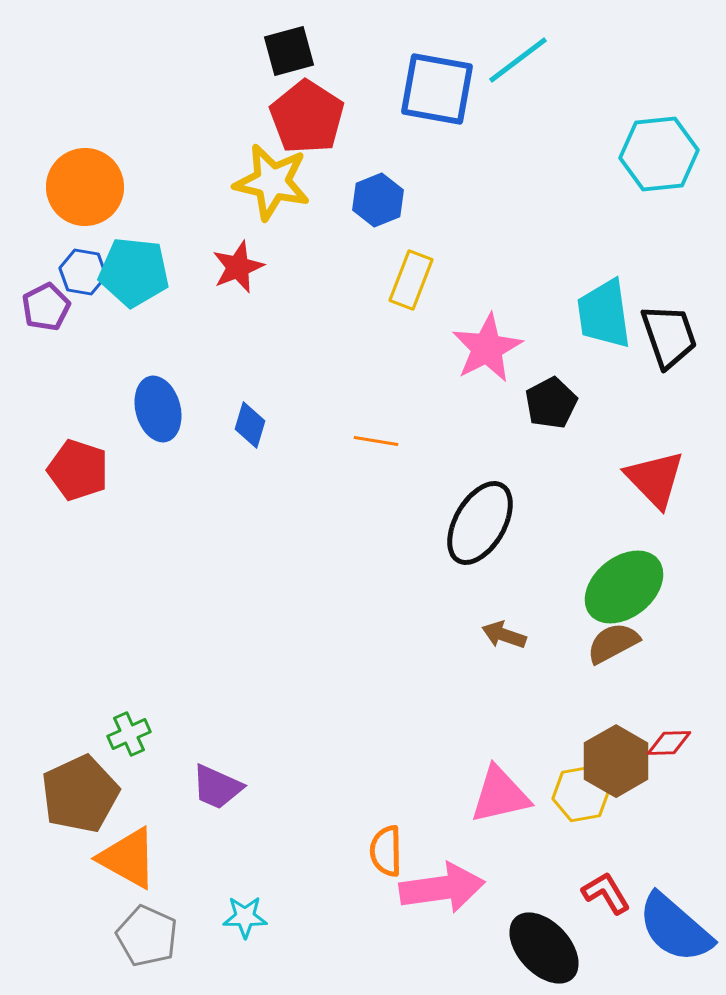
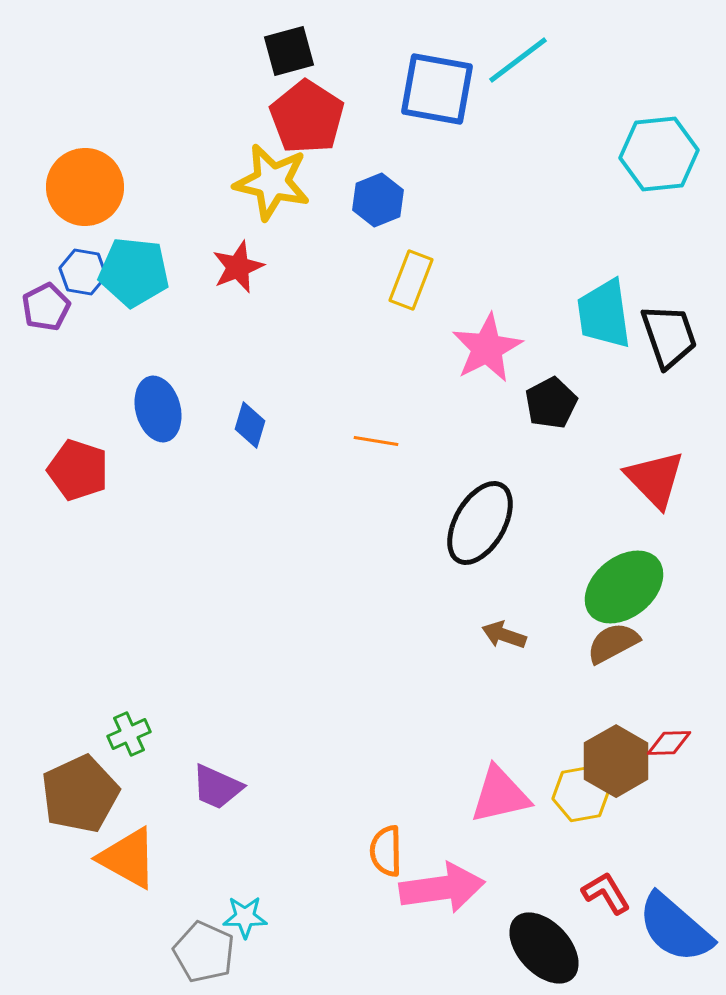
gray pentagon at (147, 936): moved 57 px right, 16 px down
